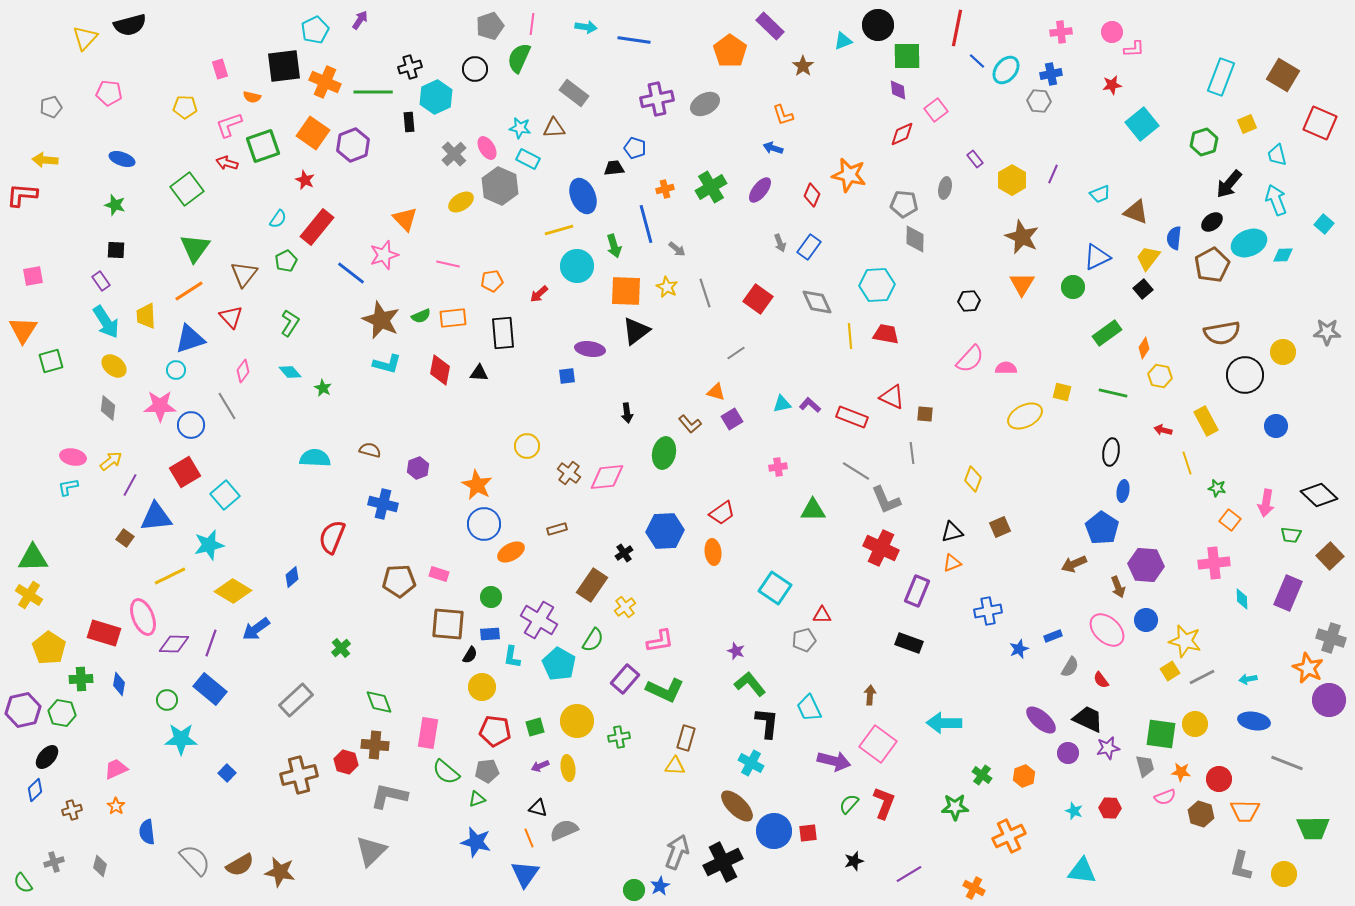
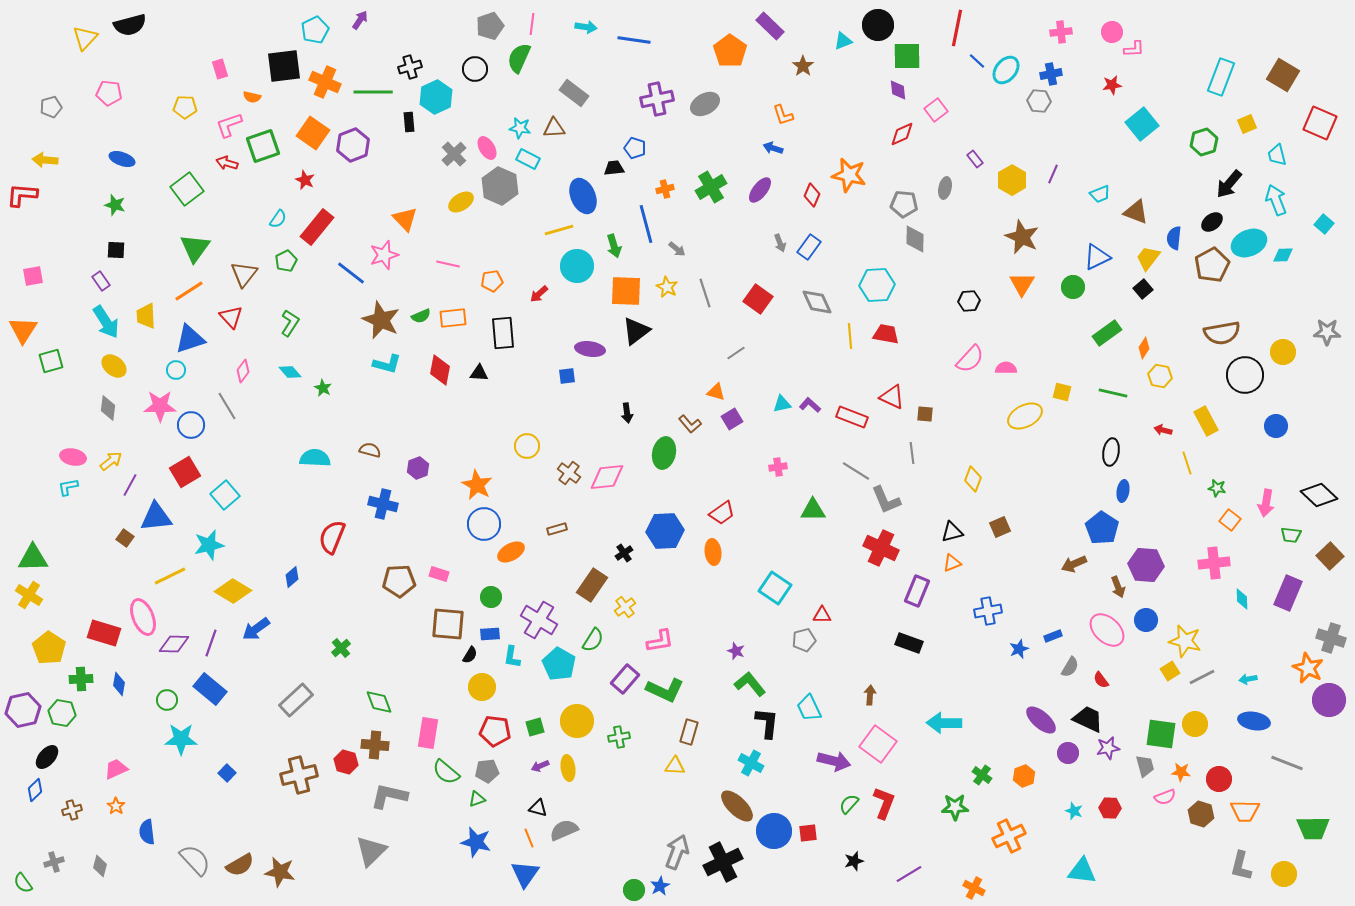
brown rectangle at (686, 738): moved 3 px right, 6 px up
